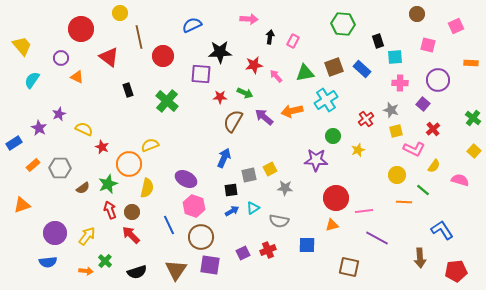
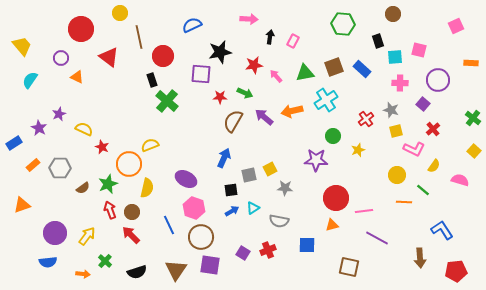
brown circle at (417, 14): moved 24 px left
pink square at (428, 45): moved 9 px left, 5 px down
black star at (220, 52): rotated 10 degrees counterclockwise
cyan semicircle at (32, 80): moved 2 px left
black rectangle at (128, 90): moved 24 px right, 10 px up
pink hexagon at (194, 206): moved 2 px down
purple square at (243, 253): rotated 32 degrees counterclockwise
orange arrow at (86, 271): moved 3 px left, 3 px down
